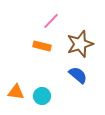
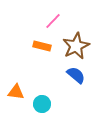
pink line: moved 2 px right
brown star: moved 4 px left, 2 px down; rotated 8 degrees counterclockwise
blue semicircle: moved 2 px left
cyan circle: moved 8 px down
